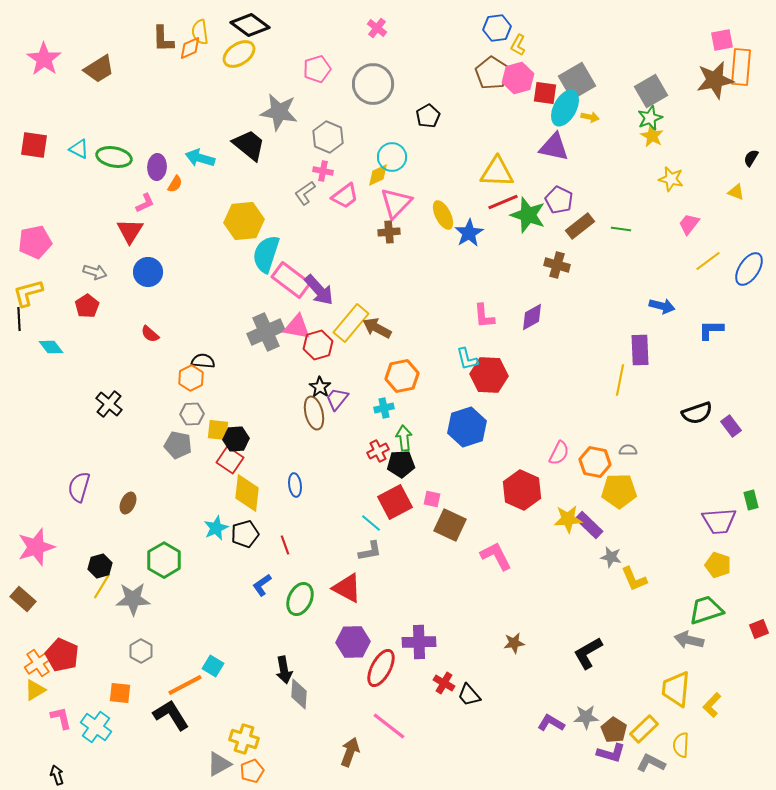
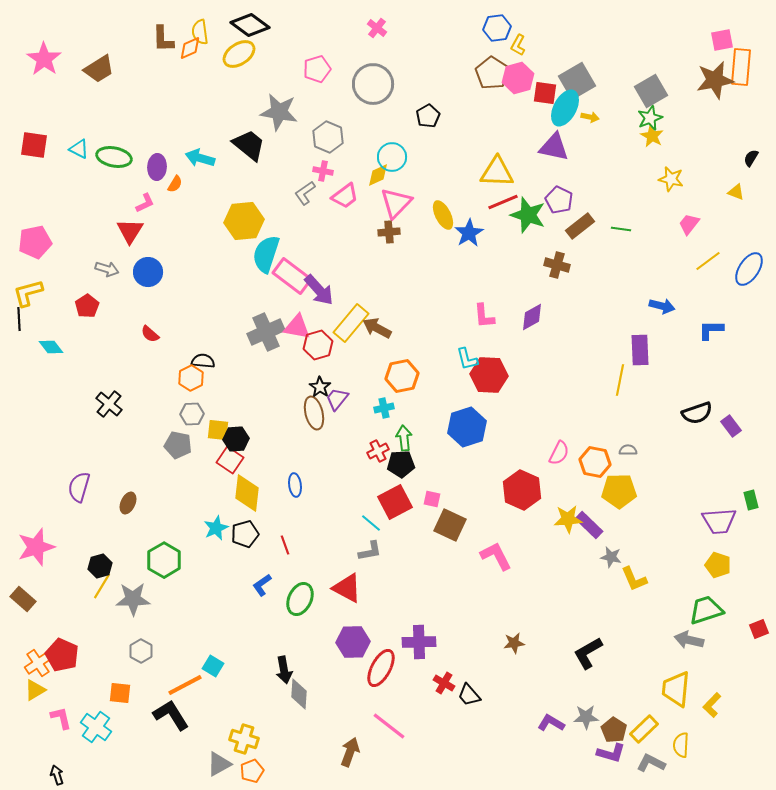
gray arrow at (95, 272): moved 12 px right, 3 px up
pink rectangle at (291, 280): moved 1 px right, 4 px up
